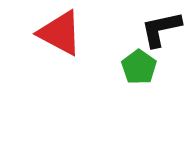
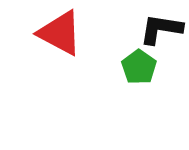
black L-shape: rotated 21 degrees clockwise
